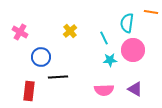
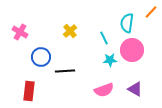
orange line: rotated 56 degrees counterclockwise
pink circle: moved 1 px left
black line: moved 7 px right, 6 px up
pink semicircle: rotated 18 degrees counterclockwise
